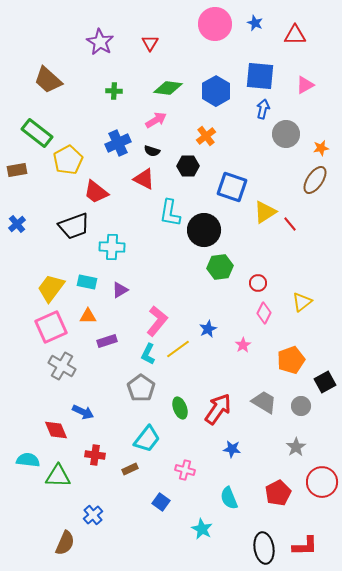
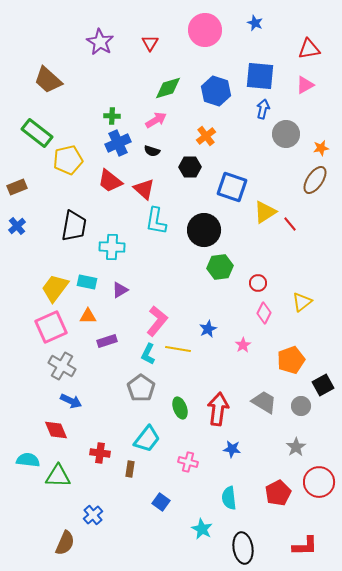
pink circle at (215, 24): moved 10 px left, 6 px down
red triangle at (295, 35): moved 14 px right, 14 px down; rotated 10 degrees counterclockwise
green diamond at (168, 88): rotated 24 degrees counterclockwise
green cross at (114, 91): moved 2 px left, 25 px down
blue hexagon at (216, 91): rotated 12 degrees counterclockwise
yellow pentagon at (68, 160): rotated 16 degrees clockwise
black hexagon at (188, 166): moved 2 px right, 1 px down
brown rectangle at (17, 170): moved 17 px down; rotated 12 degrees counterclockwise
red triangle at (144, 179): moved 10 px down; rotated 15 degrees clockwise
red trapezoid at (96, 192): moved 14 px right, 11 px up
cyan L-shape at (170, 213): moved 14 px left, 8 px down
blue cross at (17, 224): moved 2 px down
black trapezoid at (74, 226): rotated 60 degrees counterclockwise
yellow trapezoid at (51, 288): moved 4 px right
yellow line at (178, 349): rotated 45 degrees clockwise
black square at (325, 382): moved 2 px left, 3 px down
red arrow at (218, 409): rotated 28 degrees counterclockwise
blue arrow at (83, 412): moved 12 px left, 11 px up
red cross at (95, 455): moved 5 px right, 2 px up
brown rectangle at (130, 469): rotated 56 degrees counterclockwise
pink cross at (185, 470): moved 3 px right, 8 px up
red circle at (322, 482): moved 3 px left
cyan semicircle at (229, 498): rotated 15 degrees clockwise
black ellipse at (264, 548): moved 21 px left
